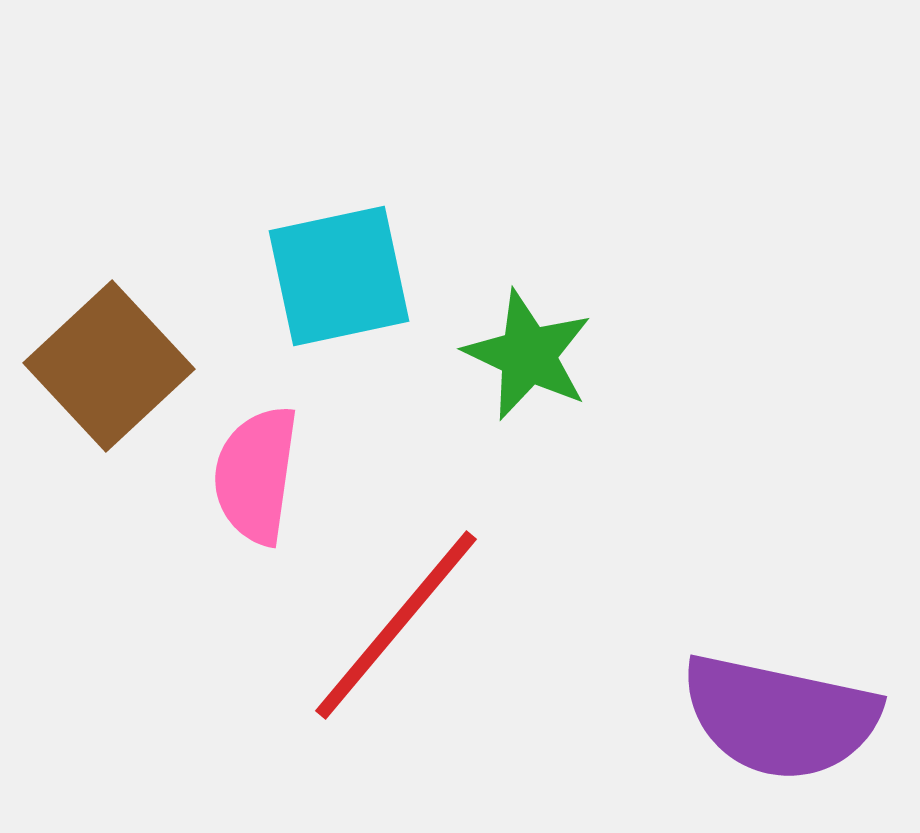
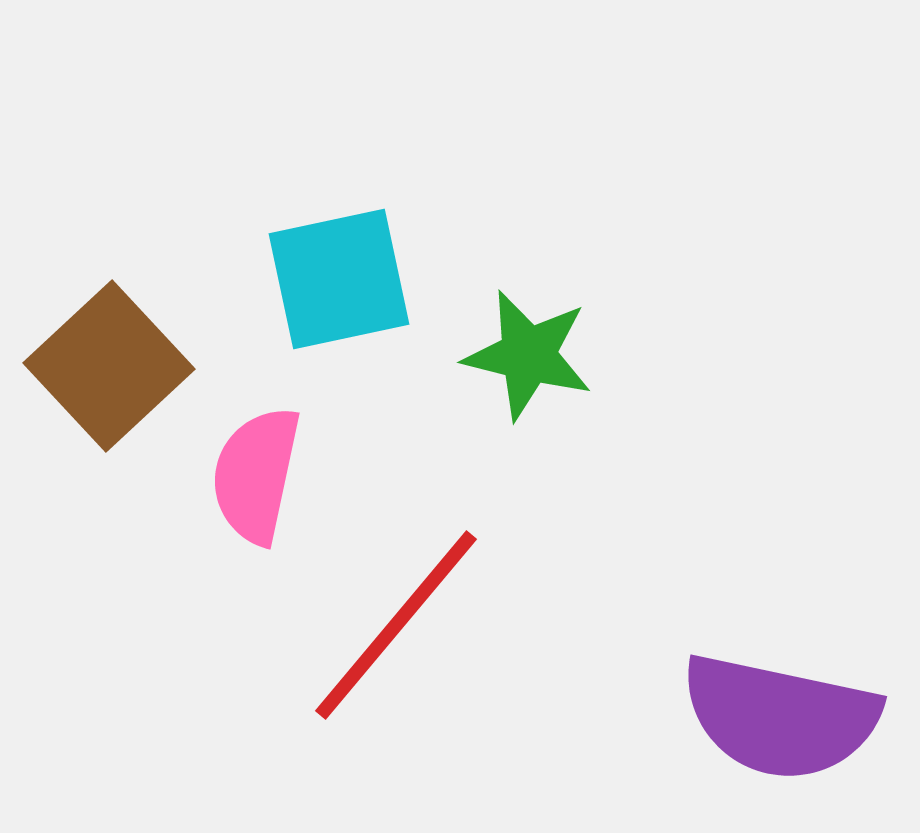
cyan square: moved 3 px down
green star: rotated 11 degrees counterclockwise
pink semicircle: rotated 4 degrees clockwise
